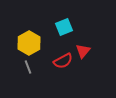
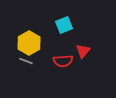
cyan square: moved 2 px up
red semicircle: rotated 24 degrees clockwise
gray line: moved 2 px left, 6 px up; rotated 48 degrees counterclockwise
